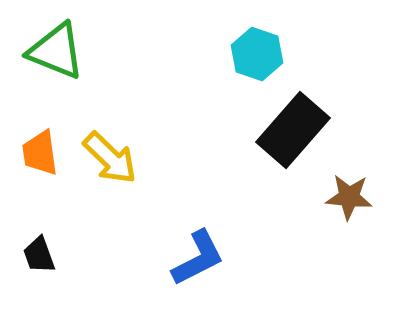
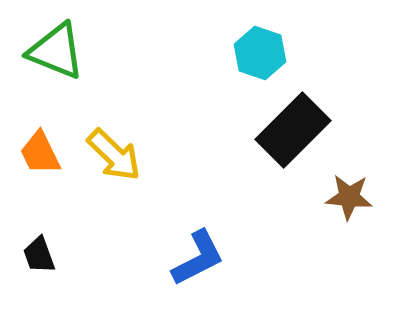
cyan hexagon: moved 3 px right, 1 px up
black rectangle: rotated 4 degrees clockwise
orange trapezoid: rotated 18 degrees counterclockwise
yellow arrow: moved 4 px right, 3 px up
